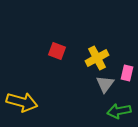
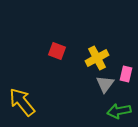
pink rectangle: moved 1 px left, 1 px down
yellow arrow: rotated 144 degrees counterclockwise
